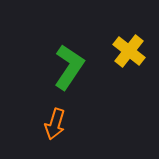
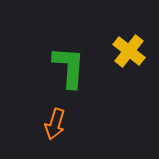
green L-shape: rotated 30 degrees counterclockwise
